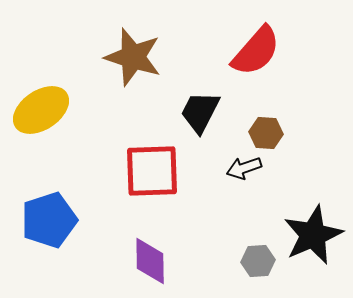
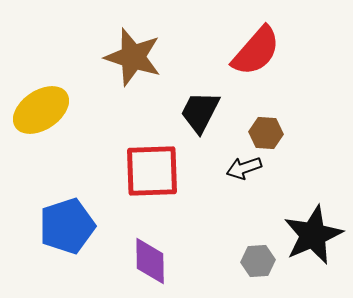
blue pentagon: moved 18 px right, 6 px down
